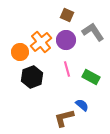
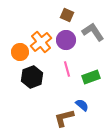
green rectangle: rotated 48 degrees counterclockwise
